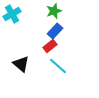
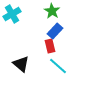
green star: moved 2 px left; rotated 21 degrees counterclockwise
red rectangle: rotated 64 degrees counterclockwise
